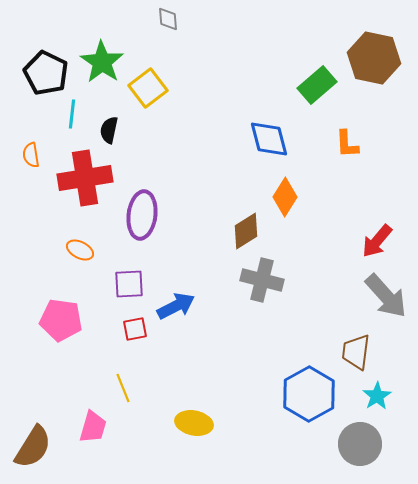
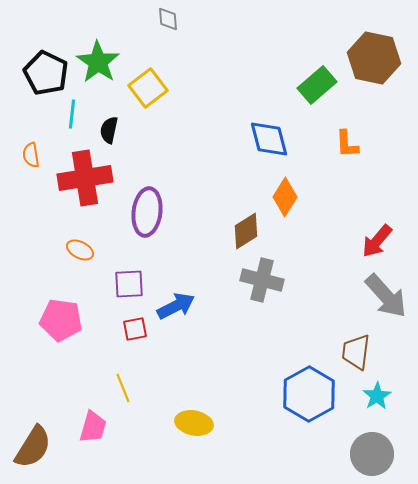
green star: moved 4 px left
purple ellipse: moved 5 px right, 3 px up
gray circle: moved 12 px right, 10 px down
